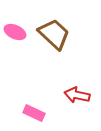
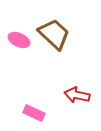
pink ellipse: moved 4 px right, 8 px down
